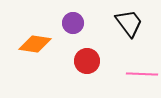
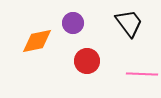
orange diamond: moved 2 px right, 3 px up; rotated 20 degrees counterclockwise
